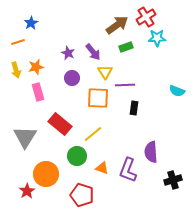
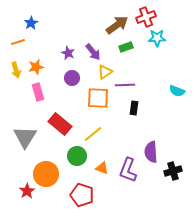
red cross: rotated 12 degrees clockwise
yellow triangle: rotated 28 degrees clockwise
black cross: moved 9 px up
